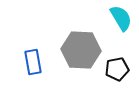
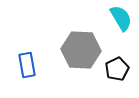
blue rectangle: moved 6 px left, 3 px down
black pentagon: rotated 15 degrees counterclockwise
